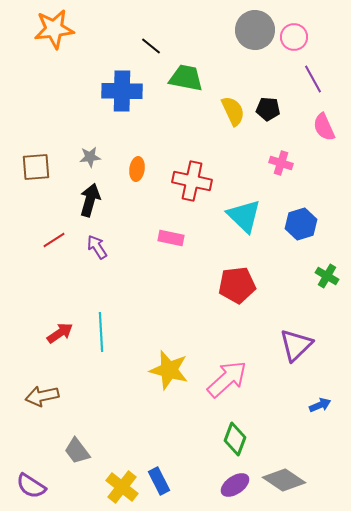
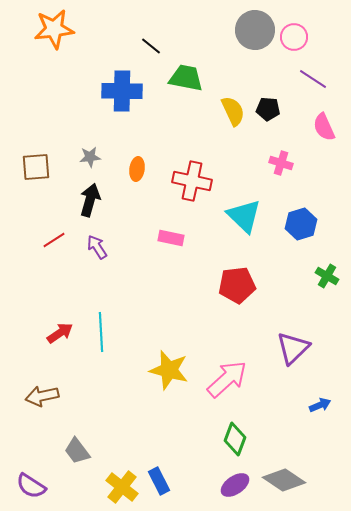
purple line: rotated 28 degrees counterclockwise
purple triangle: moved 3 px left, 3 px down
